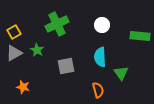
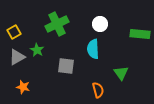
white circle: moved 2 px left, 1 px up
green rectangle: moved 2 px up
gray triangle: moved 3 px right, 4 px down
cyan semicircle: moved 7 px left, 8 px up
gray square: rotated 18 degrees clockwise
